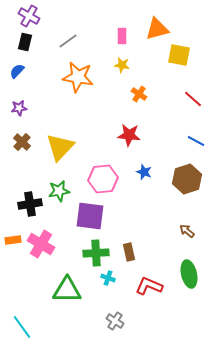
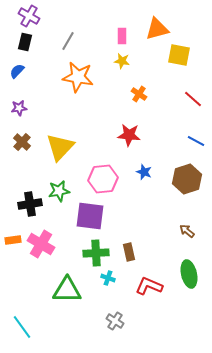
gray line: rotated 24 degrees counterclockwise
yellow star: moved 4 px up
